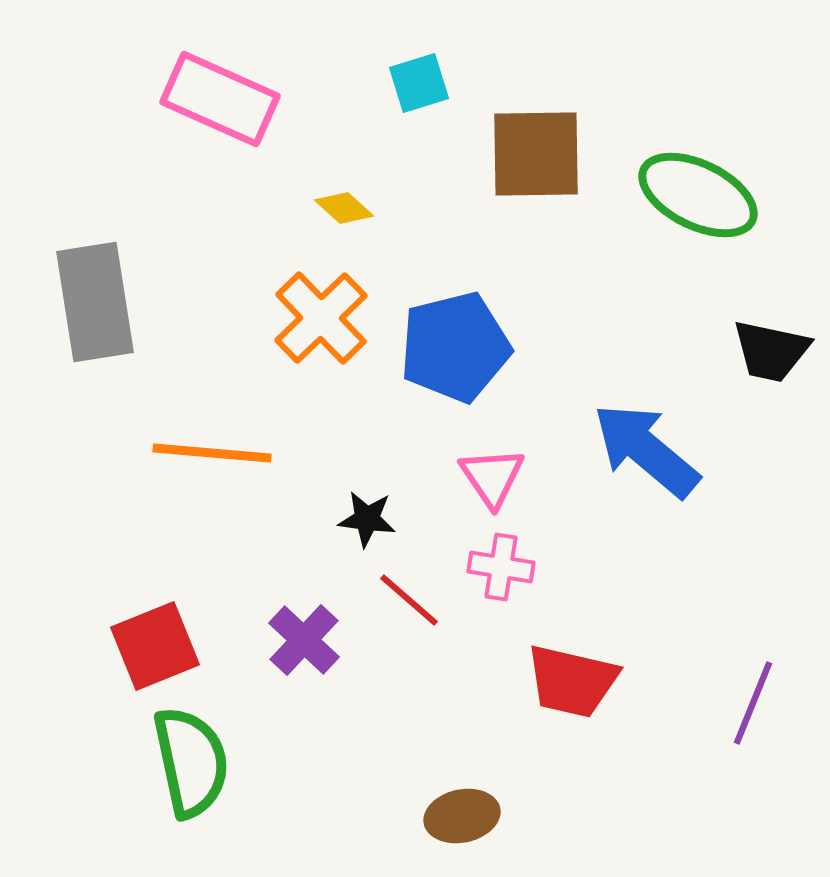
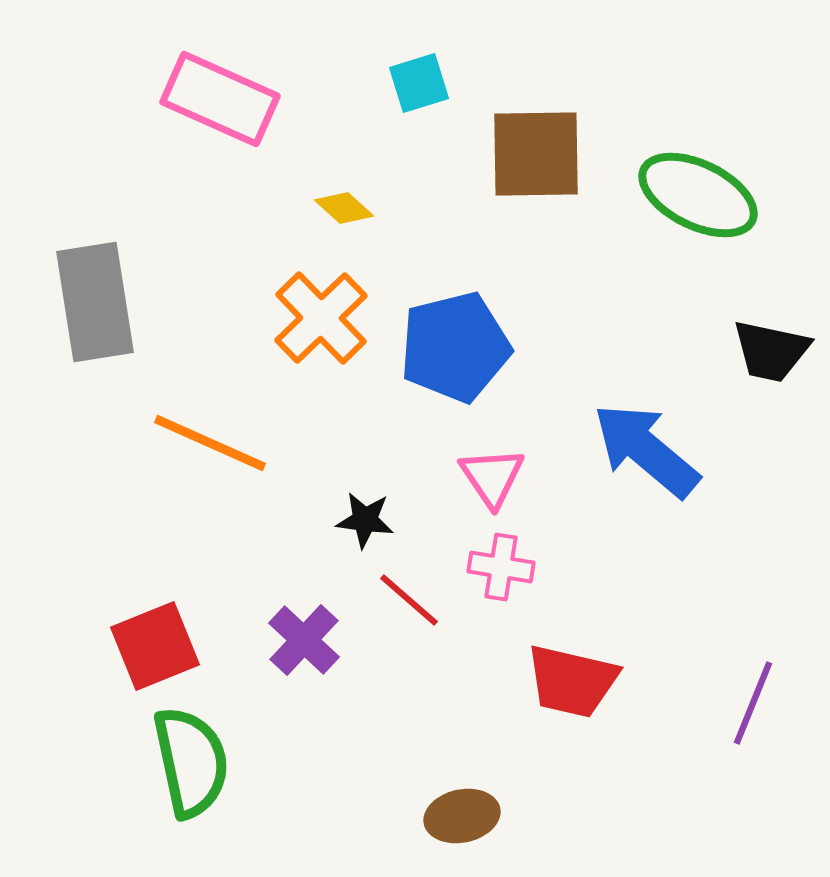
orange line: moved 2 px left, 10 px up; rotated 19 degrees clockwise
black star: moved 2 px left, 1 px down
